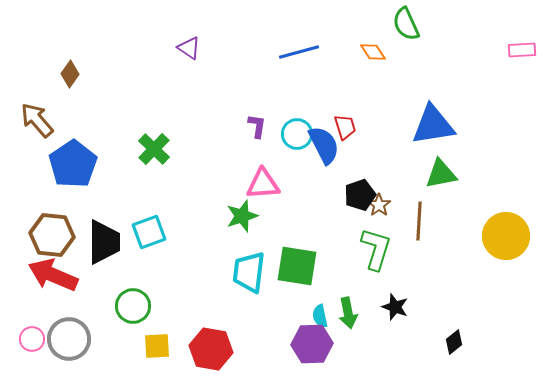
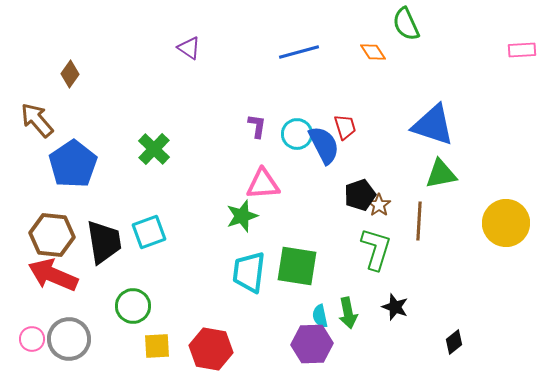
blue triangle: rotated 27 degrees clockwise
yellow circle: moved 13 px up
black trapezoid: rotated 9 degrees counterclockwise
